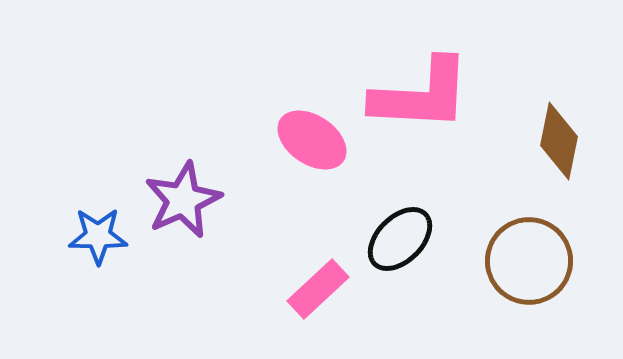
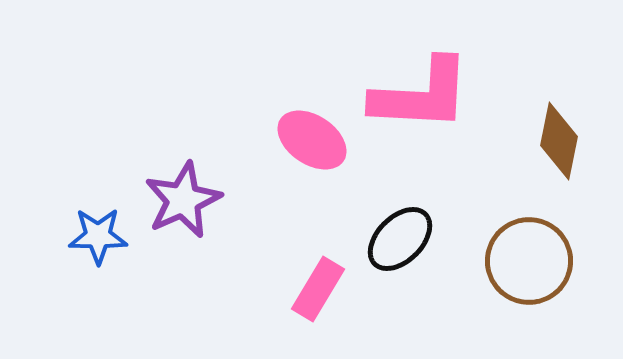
pink rectangle: rotated 16 degrees counterclockwise
